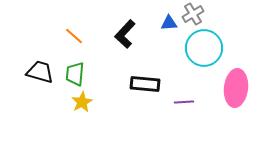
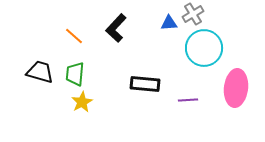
black L-shape: moved 9 px left, 6 px up
purple line: moved 4 px right, 2 px up
